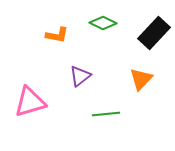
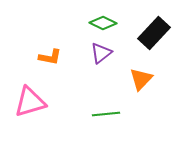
orange L-shape: moved 7 px left, 22 px down
purple triangle: moved 21 px right, 23 px up
